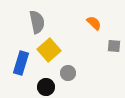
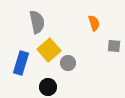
orange semicircle: rotated 28 degrees clockwise
gray circle: moved 10 px up
black circle: moved 2 px right
